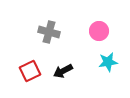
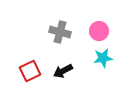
gray cross: moved 11 px right
cyan star: moved 5 px left, 4 px up
